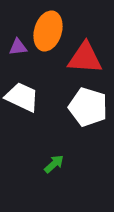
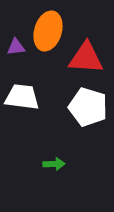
purple triangle: moved 2 px left
red triangle: moved 1 px right
white trapezoid: rotated 18 degrees counterclockwise
green arrow: rotated 40 degrees clockwise
